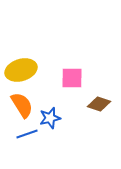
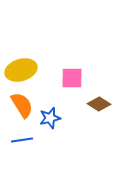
brown diamond: rotated 15 degrees clockwise
blue line: moved 5 px left, 6 px down; rotated 10 degrees clockwise
